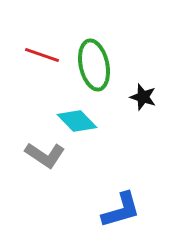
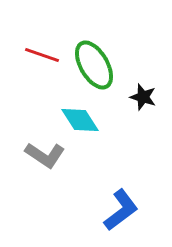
green ellipse: rotated 18 degrees counterclockwise
cyan diamond: moved 3 px right, 1 px up; rotated 12 degrees clockwise
blue L-shape: rotated 21 degrees counterclockwise
